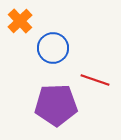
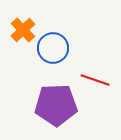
orange cross: moved 3 px right, 9 px down
